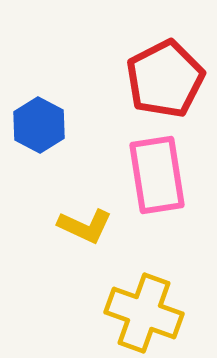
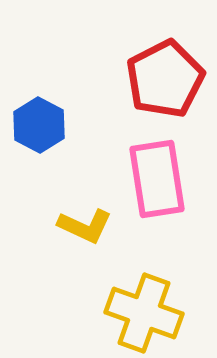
pink rectangle: moved 4 px down
